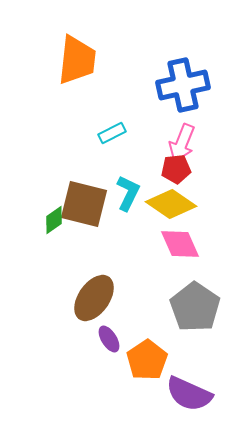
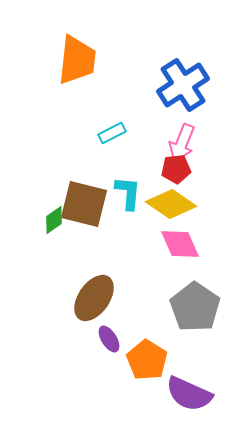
blue cross: rotated 21 degrees counterclockwise
cyan L-shape: rotated 21 degrees counterclockwise
orange pentagon: rotated 6 degrees counterclockwise
